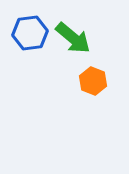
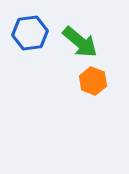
green arrow: moved 7 px right, 4 px down
